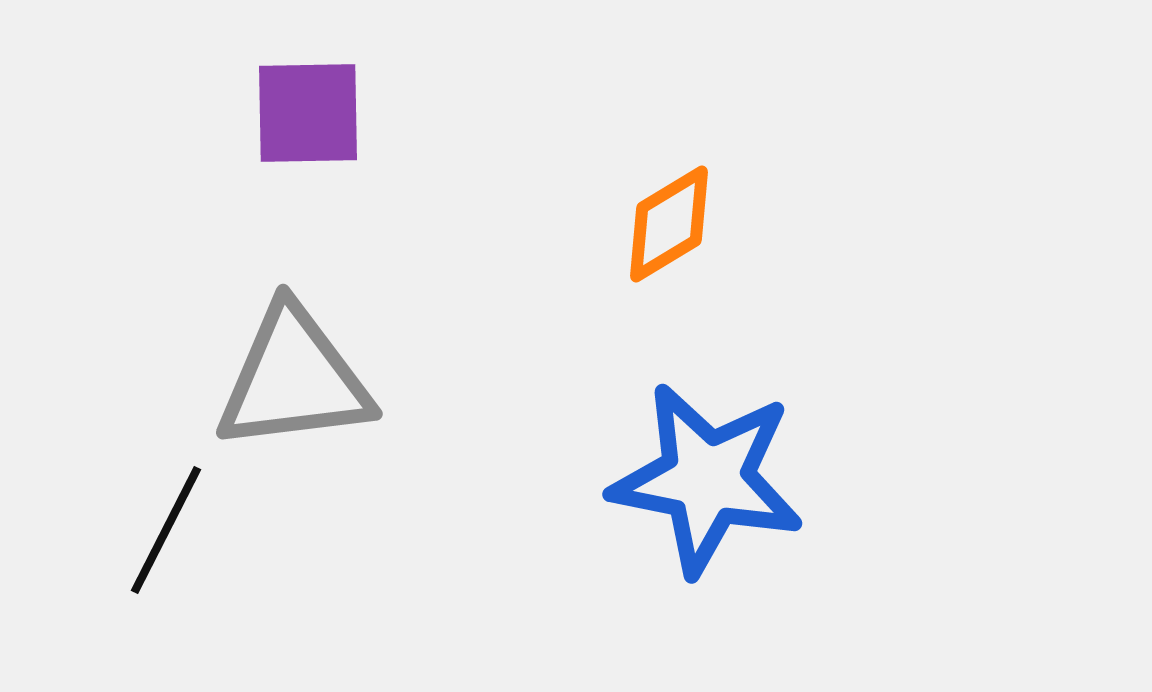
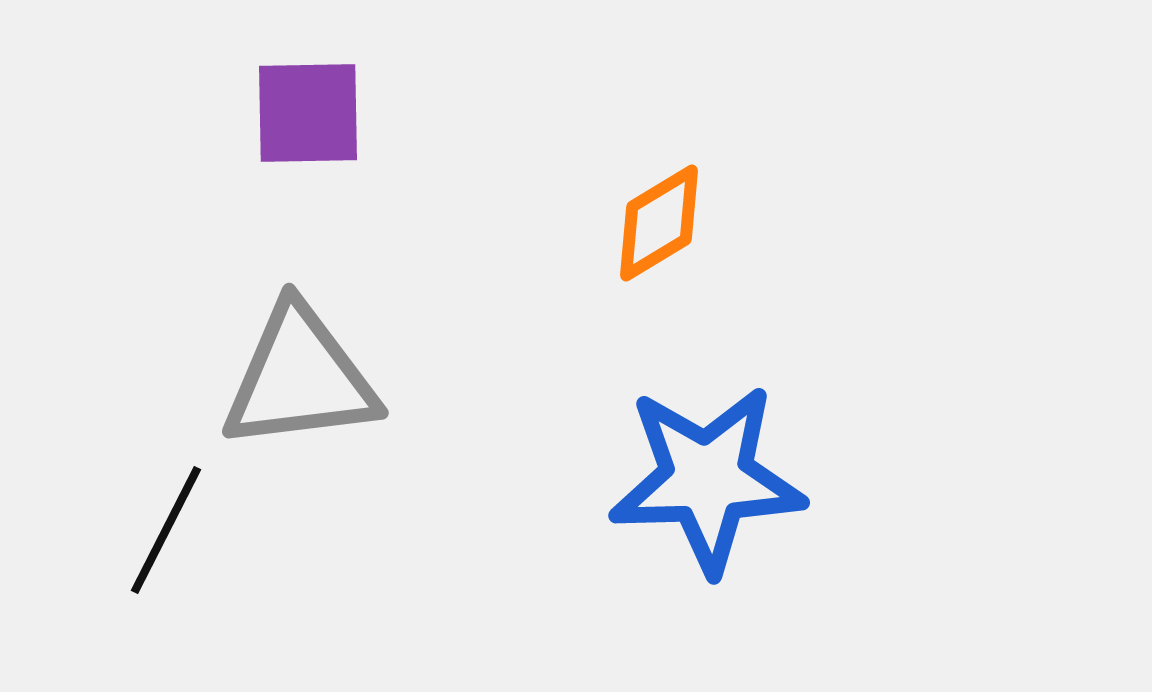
orange diamond: moved 10 px left, 1 px up
gray triangle: moved 6 px right, 1 px up
blue star: rotated 13 degrees counterclockwise
